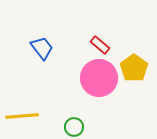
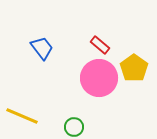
yellow line: rotated 28 degrees clockwise
